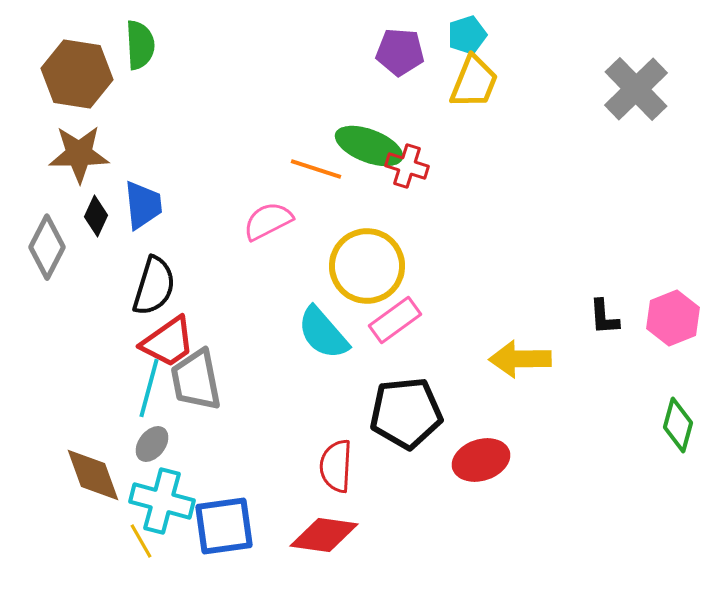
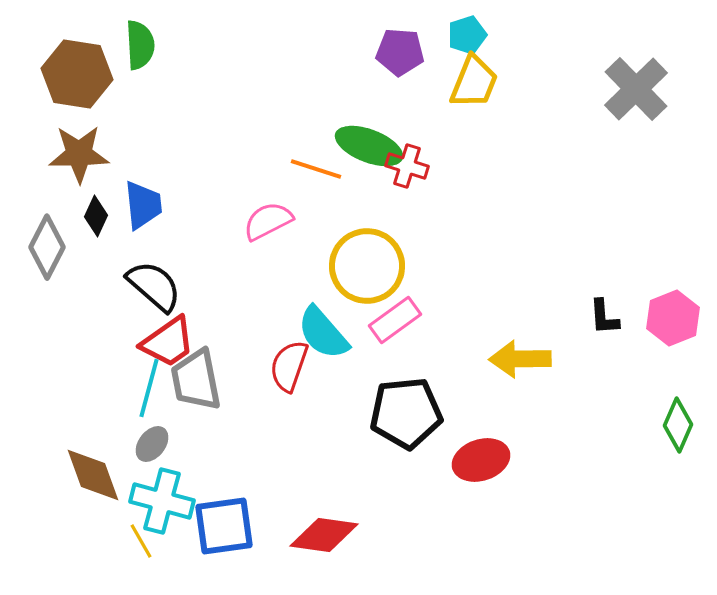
black semicircle: rotated 66 degrees counterclockwise
green diamond: rotated 8 degrees clockwise
red semicircle: moved 47 px left, 100 px up; rotated 16 degrees clockwise
